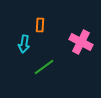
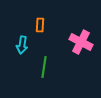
cyan arrow: moved 2 px left, 1 px down
green line: rotated 45 degrees counterclockwise
